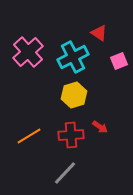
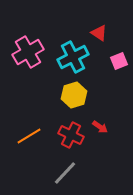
pink cross: rotated 12 degrees clockwise
red cross: rotated 30 degrees clockwise
